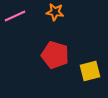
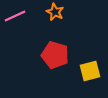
orange star: rotated 18 degrees clockwise
